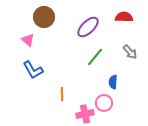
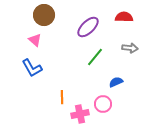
brown circle: moved 2 px up
pink triangle: moved 7 px right
gray arrow: moved 4 px up; rotated 42 degrees counterclockwise
blue L-shape: moved 1 px left, 2 px up
blue semicircle: moved 3 px right; rotated 64 degrees clockwise
orange line: moved 3 px down
pink circle: moved 1 px left, 1 px down
pink cross: moved 5 px left
